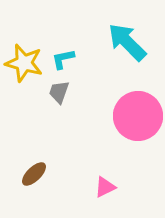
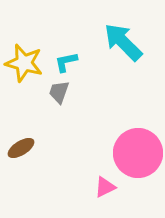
cyan arrow: moved 4 px left
cyan L-shape: moved 3 px right, 3 px down
pink circle: moved 37 px down
brown ellipse: moved 13 px left, 26 px up; rotated 12 degrees clockwise
